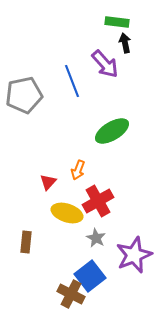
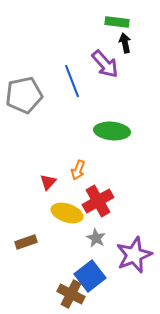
green ellipse: rotated 36 degrees clockwise
brown rectangle: rotated 65 degrees clockwise
